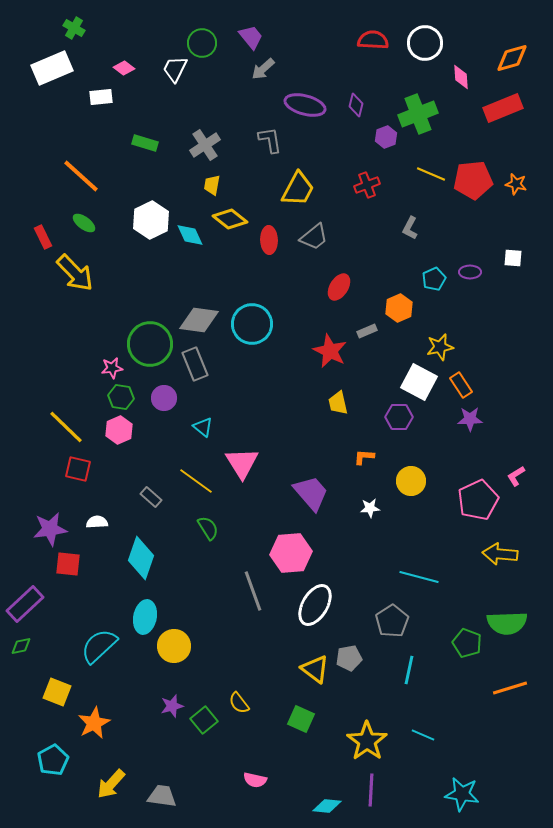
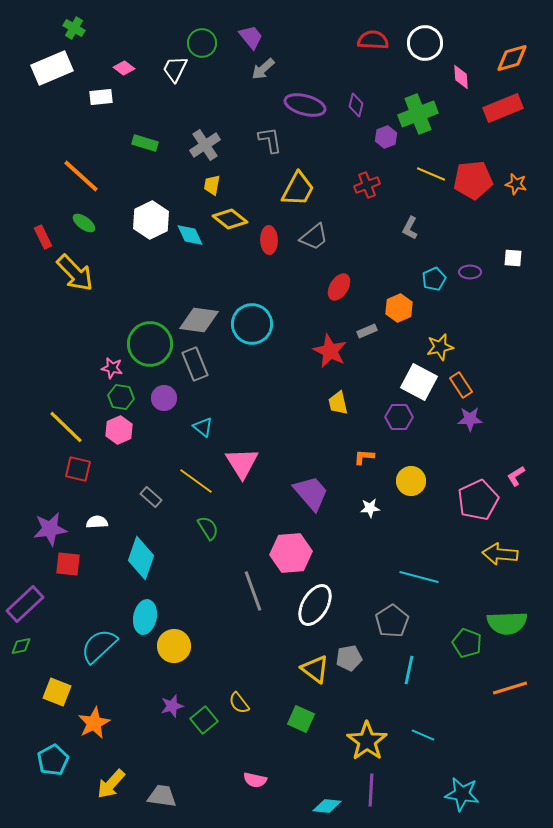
pink star at (112, 368): rotated 20 degrees clockwise
